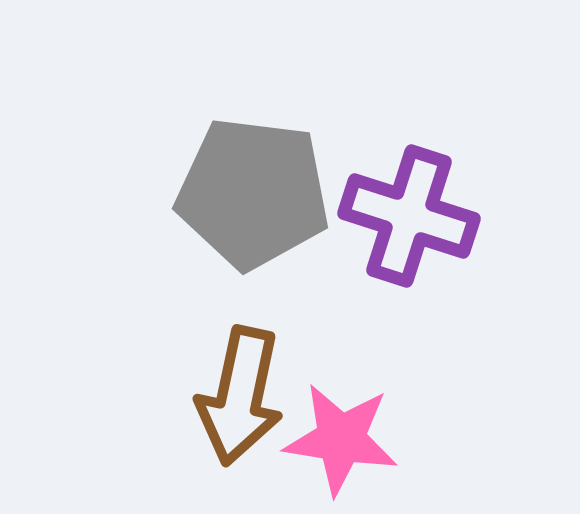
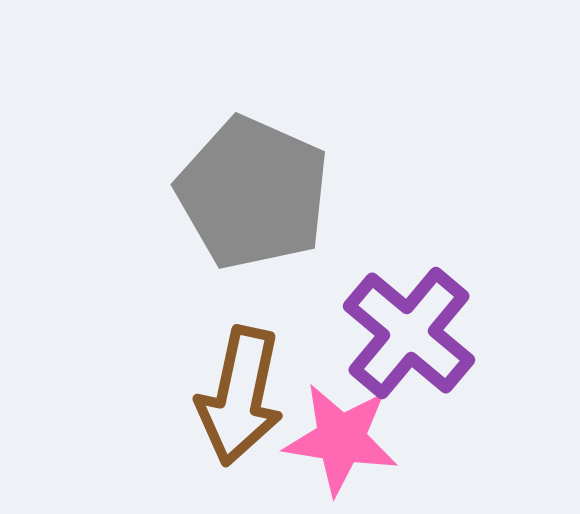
gray pentagon: rotated 17 degrees clockwise
purple cross: moved 117 px down; rotated 22 degrees clockwise
